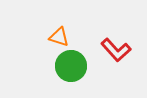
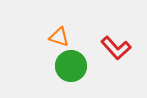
red L-shape: moved 2 px up
